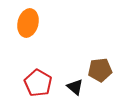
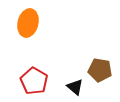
brown pentagon: rotated 15 degrees clockwise
red pentagon: moved 4 px left, 2 px up
